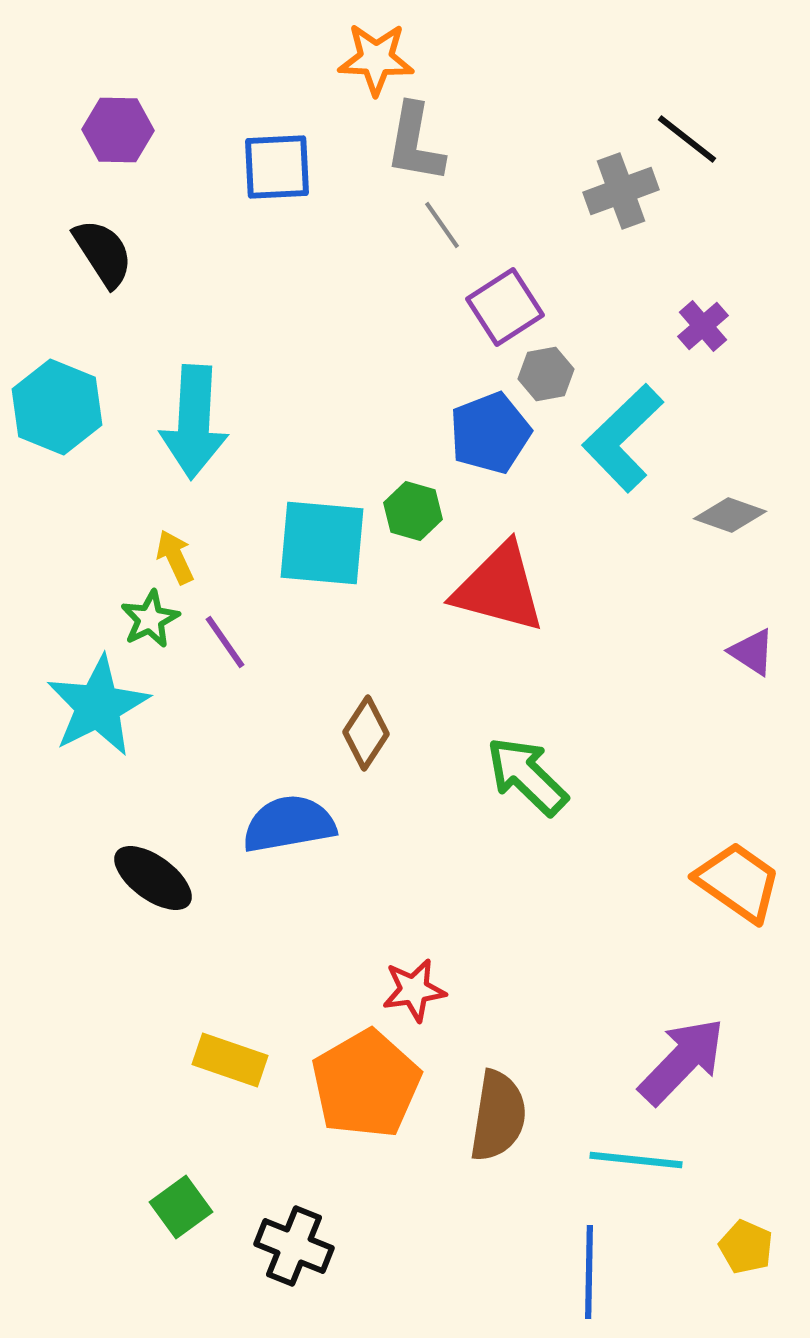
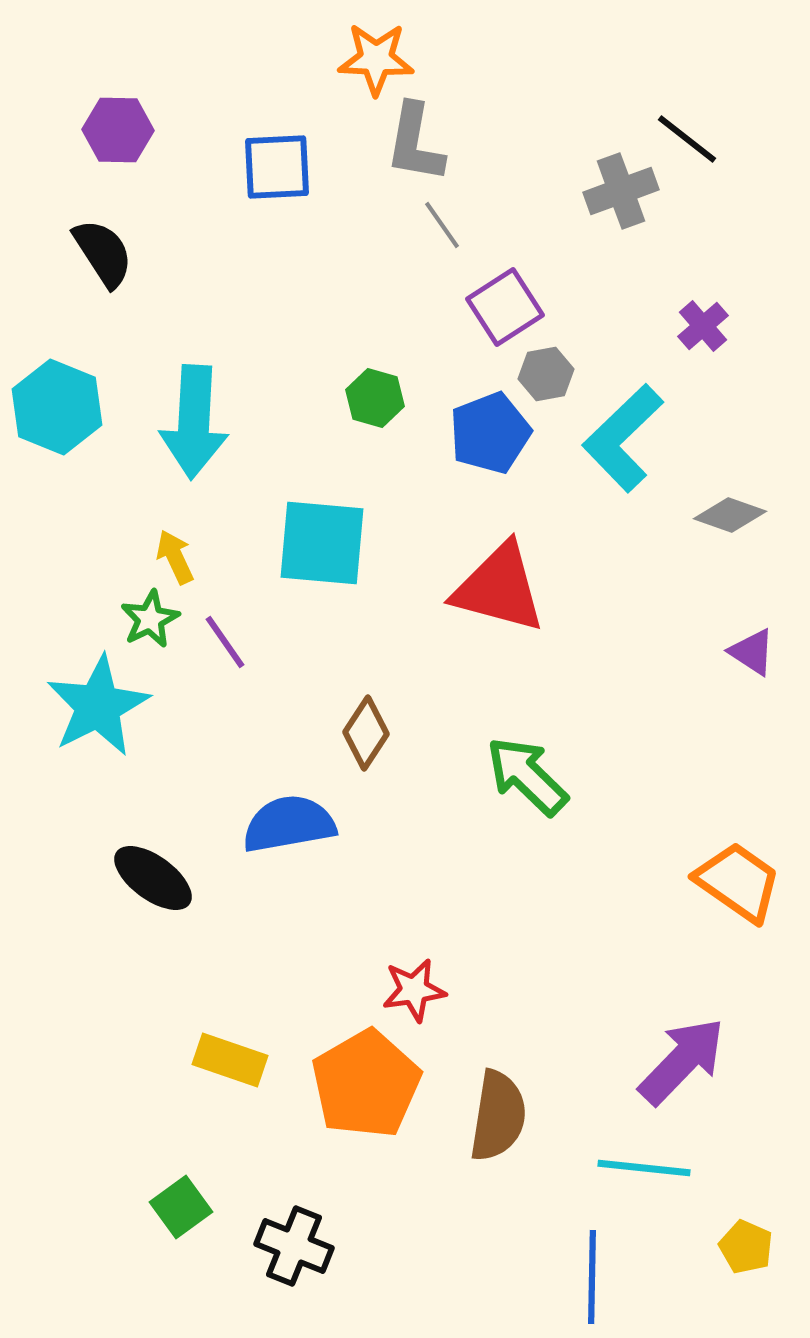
green hexagon: moved 38 px left, 113 px up
cyan line: moved 8 px right, 8 px down
blue line: moved 3 px right, 5 px down
